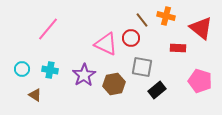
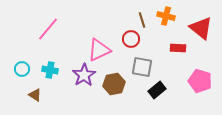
brown line: rotated 21 degrees clockwise
red circle: moved 1 px down
pink triangle: moved 7 px left, 6 px down; rotated 50 degrees counterclockwise
